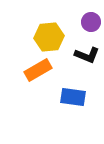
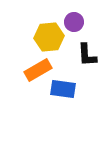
purple circle: moved 17 px left
black L-shape: rotated 65 degrees clockwise
blue rectangle: moved 10 px left, 8 px up
